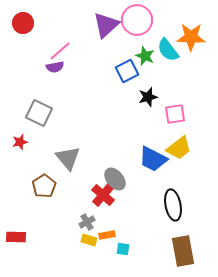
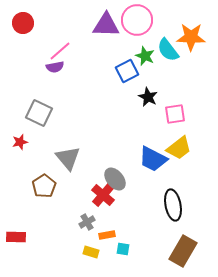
purple triangle: rotated 44 degrees clockwise
black star: rotated 30 degrees counterclockwise
yellow rectangle: moved 2 px right, 12 px down
brown rectangle: rotated 40 degrees clockwise
